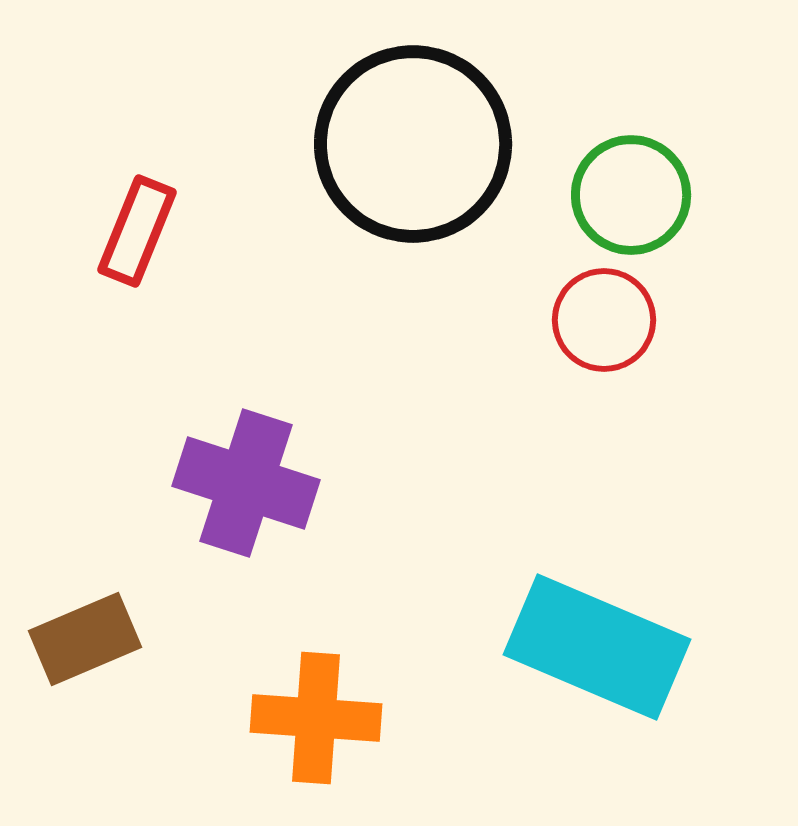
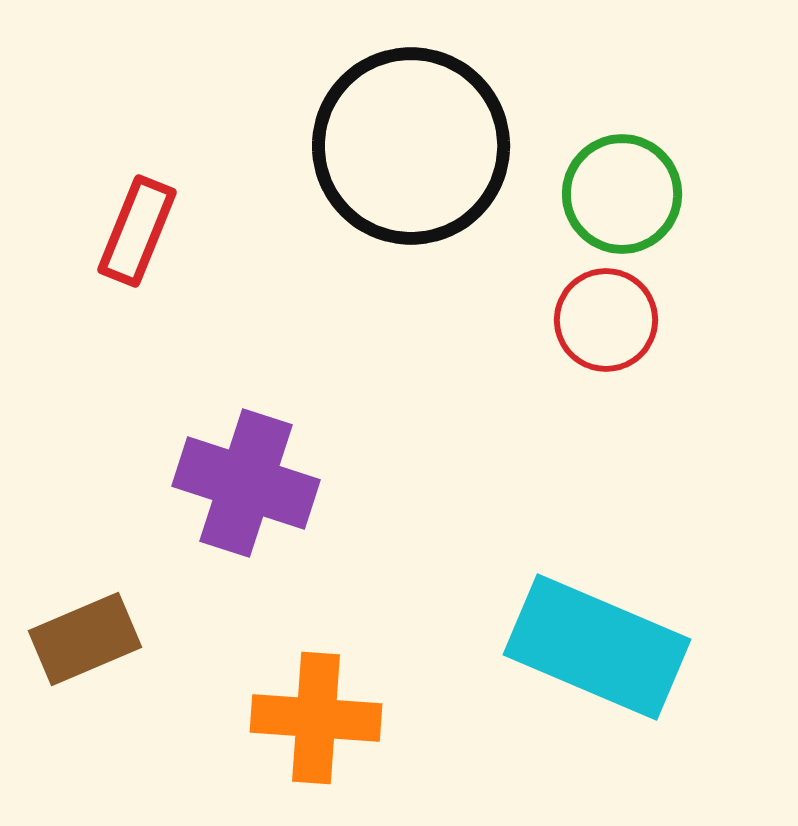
black circle: moved 2 px left, 2 px down
green circle: moved 9 px left, 1 px up
red circle: moved 2 px right
